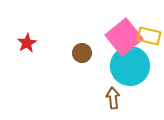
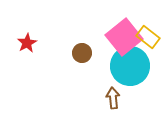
yellow rectangle: moved 1 px left, 1 px down; rotated 25 degrees clockwise
